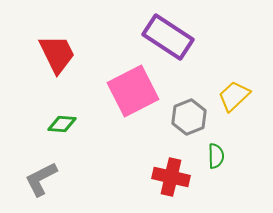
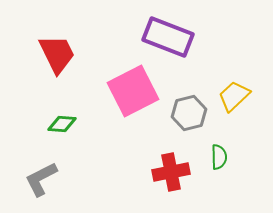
purple rectangle: rotated 12 degrees counterclockwise
gray hexagon: moved 4 px up; rotated 8 degrees clockwise
green semicircle: moved 3 px right, 1 px down
red cross: moved 5 px up; rotated 24 degrees counterclockwise
